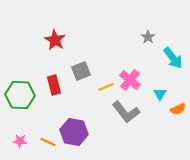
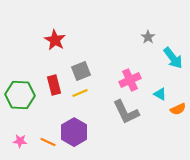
pink cross: rotated 25 degrees clockwise
yellow line: moved 26 px left, 6 px down
cyan triangle: rotated 32 degrees counterclockwise
gray L-shape: rotated 12 degrees clockwise
purple hexagon: rotated 20 degrees clockwise
